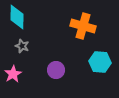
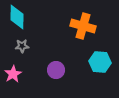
gray star: rotated 24 degrees counterclockwise
